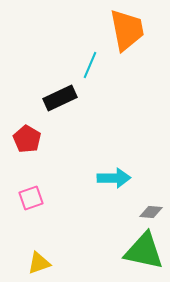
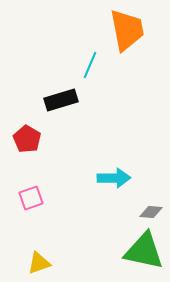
black rectangle: moved 1 px right, 2 px down; rotated 8 degrees clockwise
